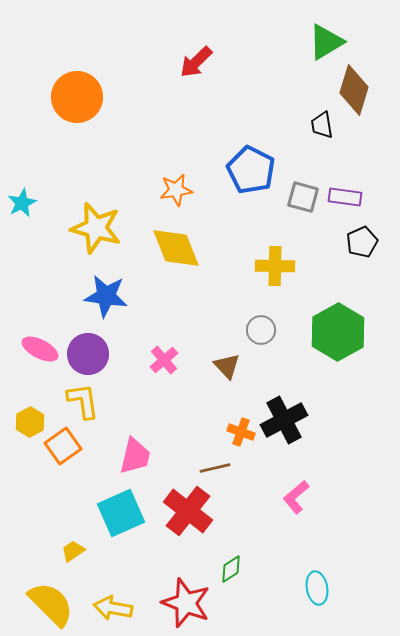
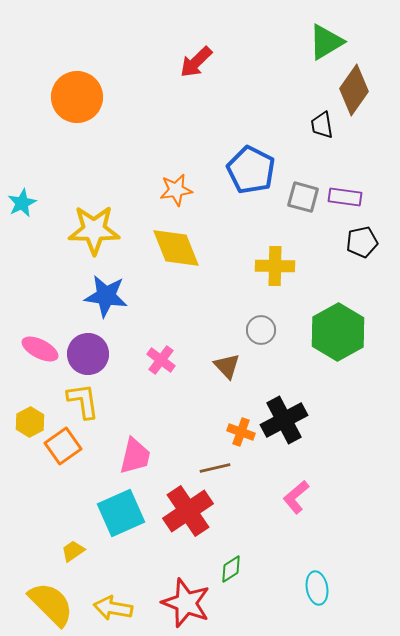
brown diamond: rotated 18 degrees clockwise
yellow star: moved 2 px left, 2 px down; rotated 15 degrees counterclockwise
black pentagon: rotated 12 degrees clockwise
pink cross: moved 3 px left; rotated 12 degrees counterclockwise
red cross: rotated 18 degrees clockwise
